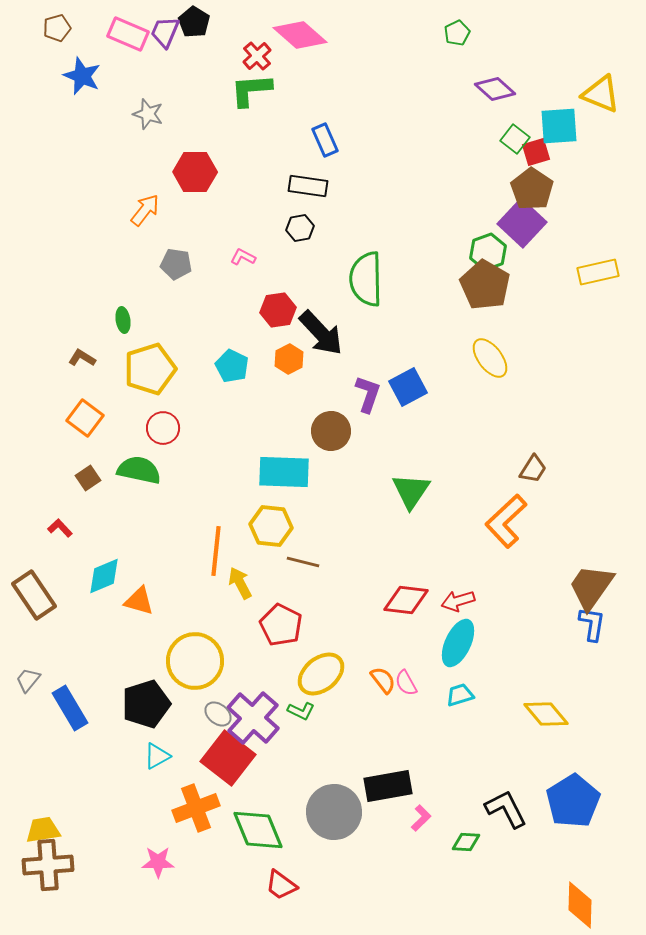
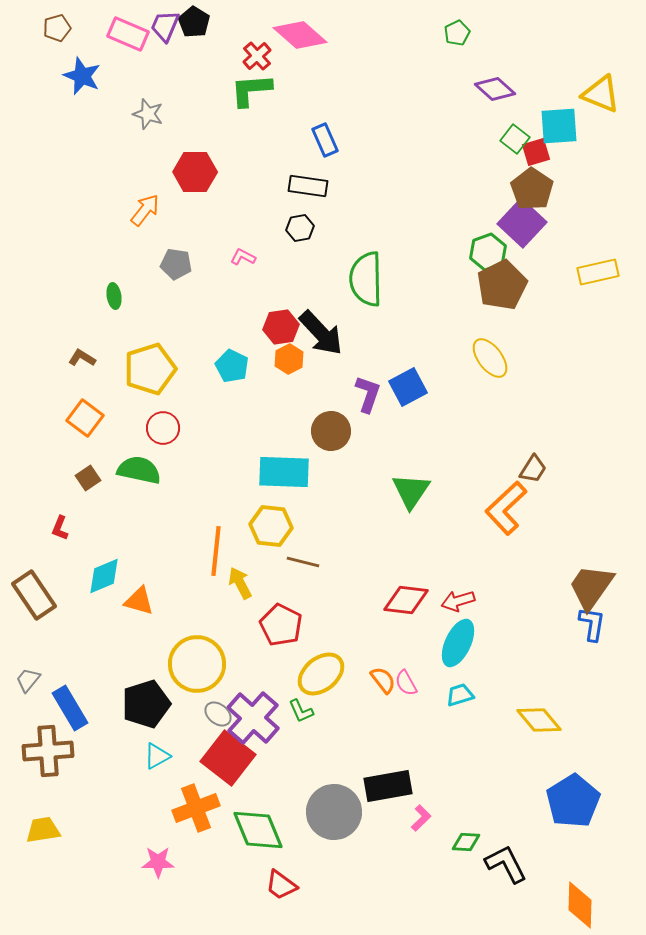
purple trapezoid at (165, 32): moved 6 px up
brown pentagon at (485, 285): moved 17 px right; rotated 15 degrees clockwise
red hexagon at (278, 310): moved 3 px right, 17 px down
green ellipse at (123, 320): moved 9 px left, 24 px up
orange L-shape at (506, 521): moved 13 px up
red L-shape at (60, 528): rotated 115 degrees counterclockwise
yellow circle at (195, 661): moved 2 px right, 3 px down
green L-shape at (301, 711): rotated 40 degrees clockwise
yellow diamond at (546, 714): moved 7 px left, 6 px down
black L-shape at (506, 809): moved 55 px down
brown cross at (48, 865): moved 114 px up
